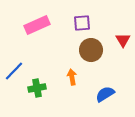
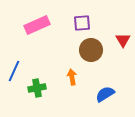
blue line: rotated 20 degrees counterclockwise
